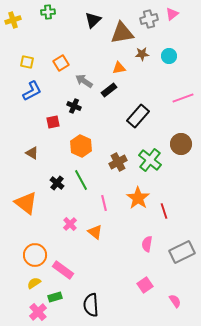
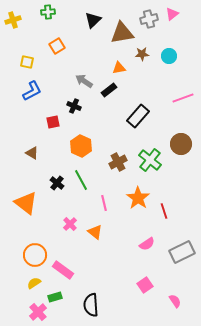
orange square at (61, 63): moved 4 px left, 17 px up
pink semicircle at (147, 244): rotated 133 degrees counterclockwise
